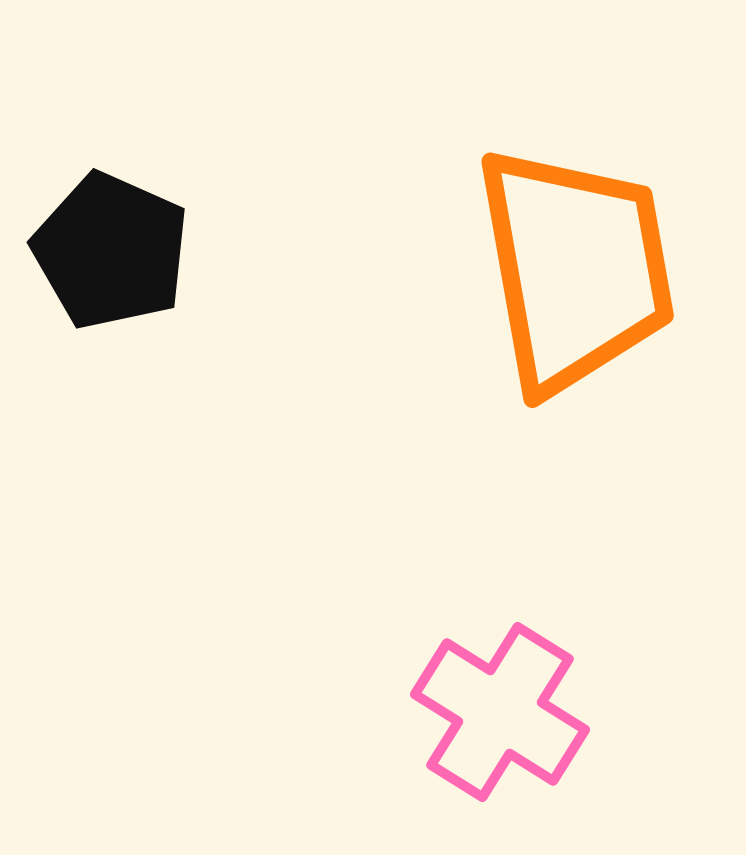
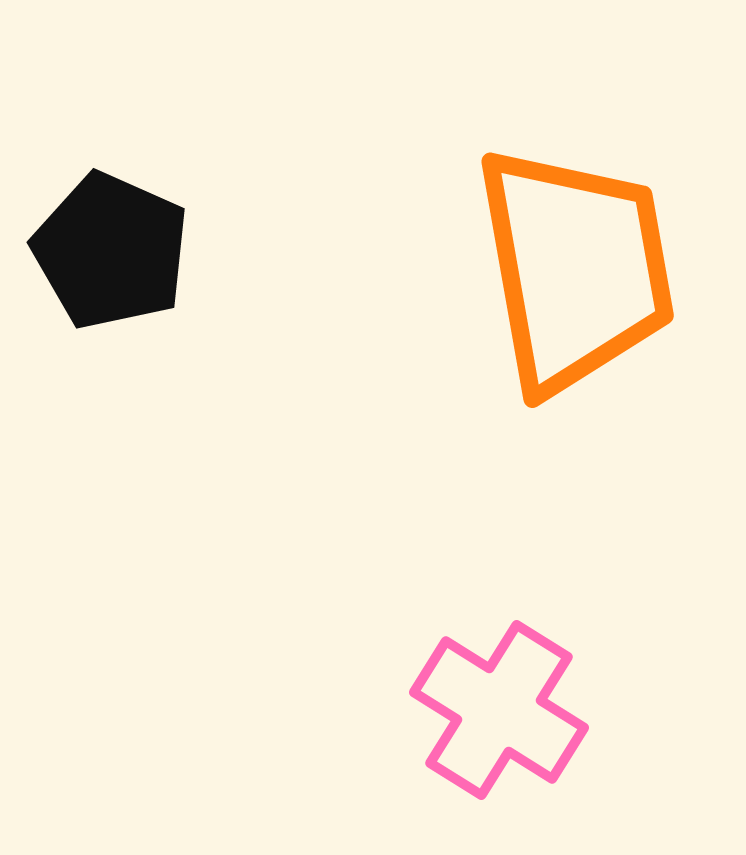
pink cross: moved 1 px left, 2 px up
